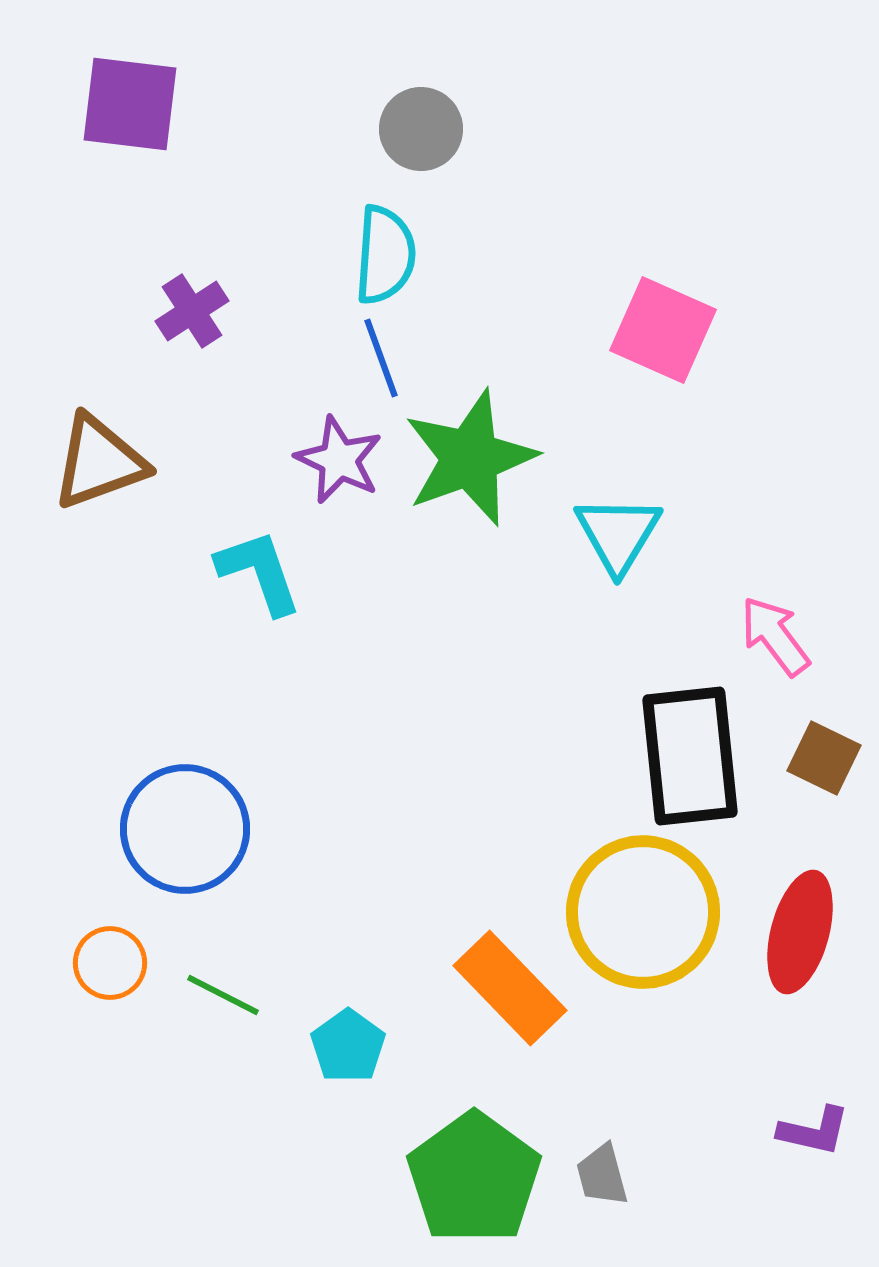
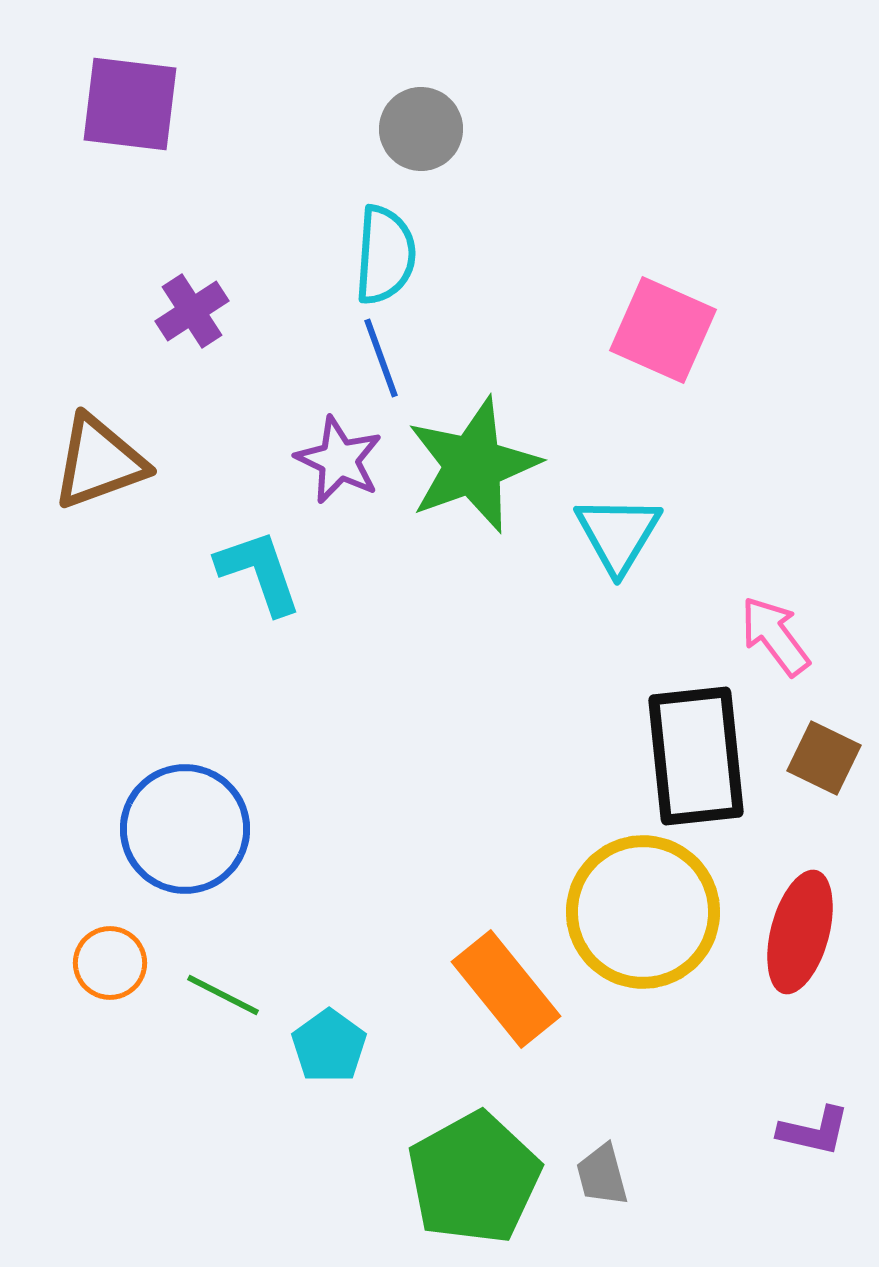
green star: moved 3 px right, 7 px down
black rectangle: moved 6 px right
orange rectangle: moved 4 px left, 1 px down; rotated 5 degrees clockwise
cyan pentagon: moved 19 px left
green pentagon: rotated 7 degrees clockwise
